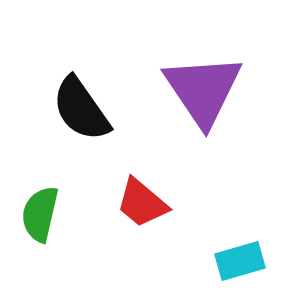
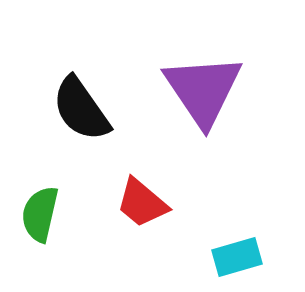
cyan rectangle: moved 3 px left, 4 px up
